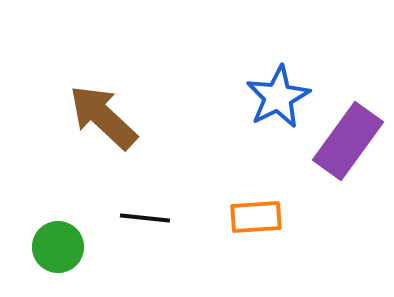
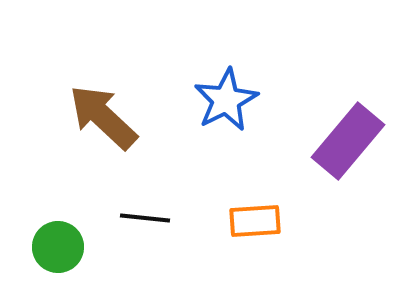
blue star: moved 52 px left, 3 px down
purple rectangle: rotated 4 degrees clockwise
orange rectangle: moved 1 px left, 4 px down
